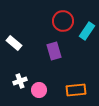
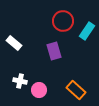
white cross: rotated 32 degrees clockwise
orange rectangle: rotated 48 degrees clockwise
